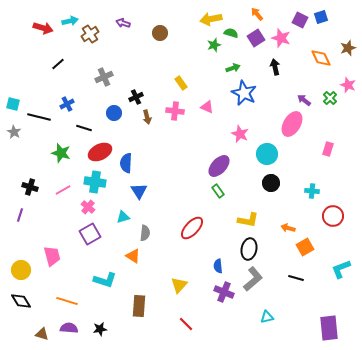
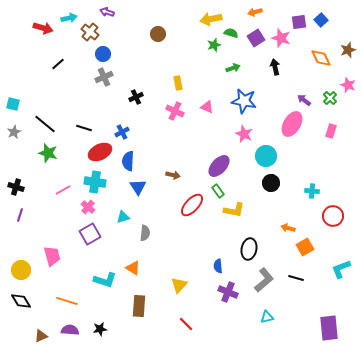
orange arrow at (257, 14): moved 2 px left, 2 px up; rotated 64 degrees counterclockwise
blue square at (321, 17): moved 3 px down; rotated 24 degrees counterclockwise
purple square at (300, 20): moved 1 px left, 2 px down; rotated 35 degrees counterclockwise
cyan arrow at (70, 21): moved 1 px left, 3 px up
purple arrow at (123, 23): moved 16 px left, 11 px up
brown circle at (160, 33): moved 2 px left, 1 px down
brown cross at (90, 34): moved 2 px up; rotated 18 degrees counterclockwise
brown star at (348, 48): moved 2 px down
yellow rectangle at (181, 83): moved 3 px left; rotated 24 degrees clockwise
blue star at (244, 93): moved 8 px down; rotated 15 degrees counterclockwise
blue cross at (67, 104): moved 55 px right, 28 px down
pink cross at (175, 111): rotated 18 degrees clockwise
blue circle at (114, 113): moved 11 px left, 59 px up
black line at (39, 117): moved 6 px right, 7 px down; rotated 25 degrees clockwise
brown arrow at (147, 117): moved 26 px right, 58 px down; rotated 64 degrees counterclockwise
gray star at (14, 132): rotated 16 degrees clockwise
pink star at (240, 134): moved 4 px right
pink rectangle at (328, 149): moved 3 px right, 18 px up
green star at (61, 153): moved 13 px left
cyan circle at (267, 154): moved 1 px left, 2 px down
blue semicircle at (126, 163): moved 2 px right, 2 px up
black cross at (30, 187): moved 14 px left
blue triangle at (139, 191): moved 1 px left, 4 px up
yellow L-shape at (248, 220): moved 14 px left, 10 px up
red ellipse at (192, 228): moved 23 px up
orange triangle at (133, 256): moved 12 px down
gray L-shape at (253, 279): moved 11 px right, 1 px down
purple cross at (224, 292): moved 4 px right
purple semicircle at (69, 328): moved 1 px right, 2 px down
brown triangle at (42, 334): moved 1 px left, 2 px down; rotated 40 degrees counterclockwise
